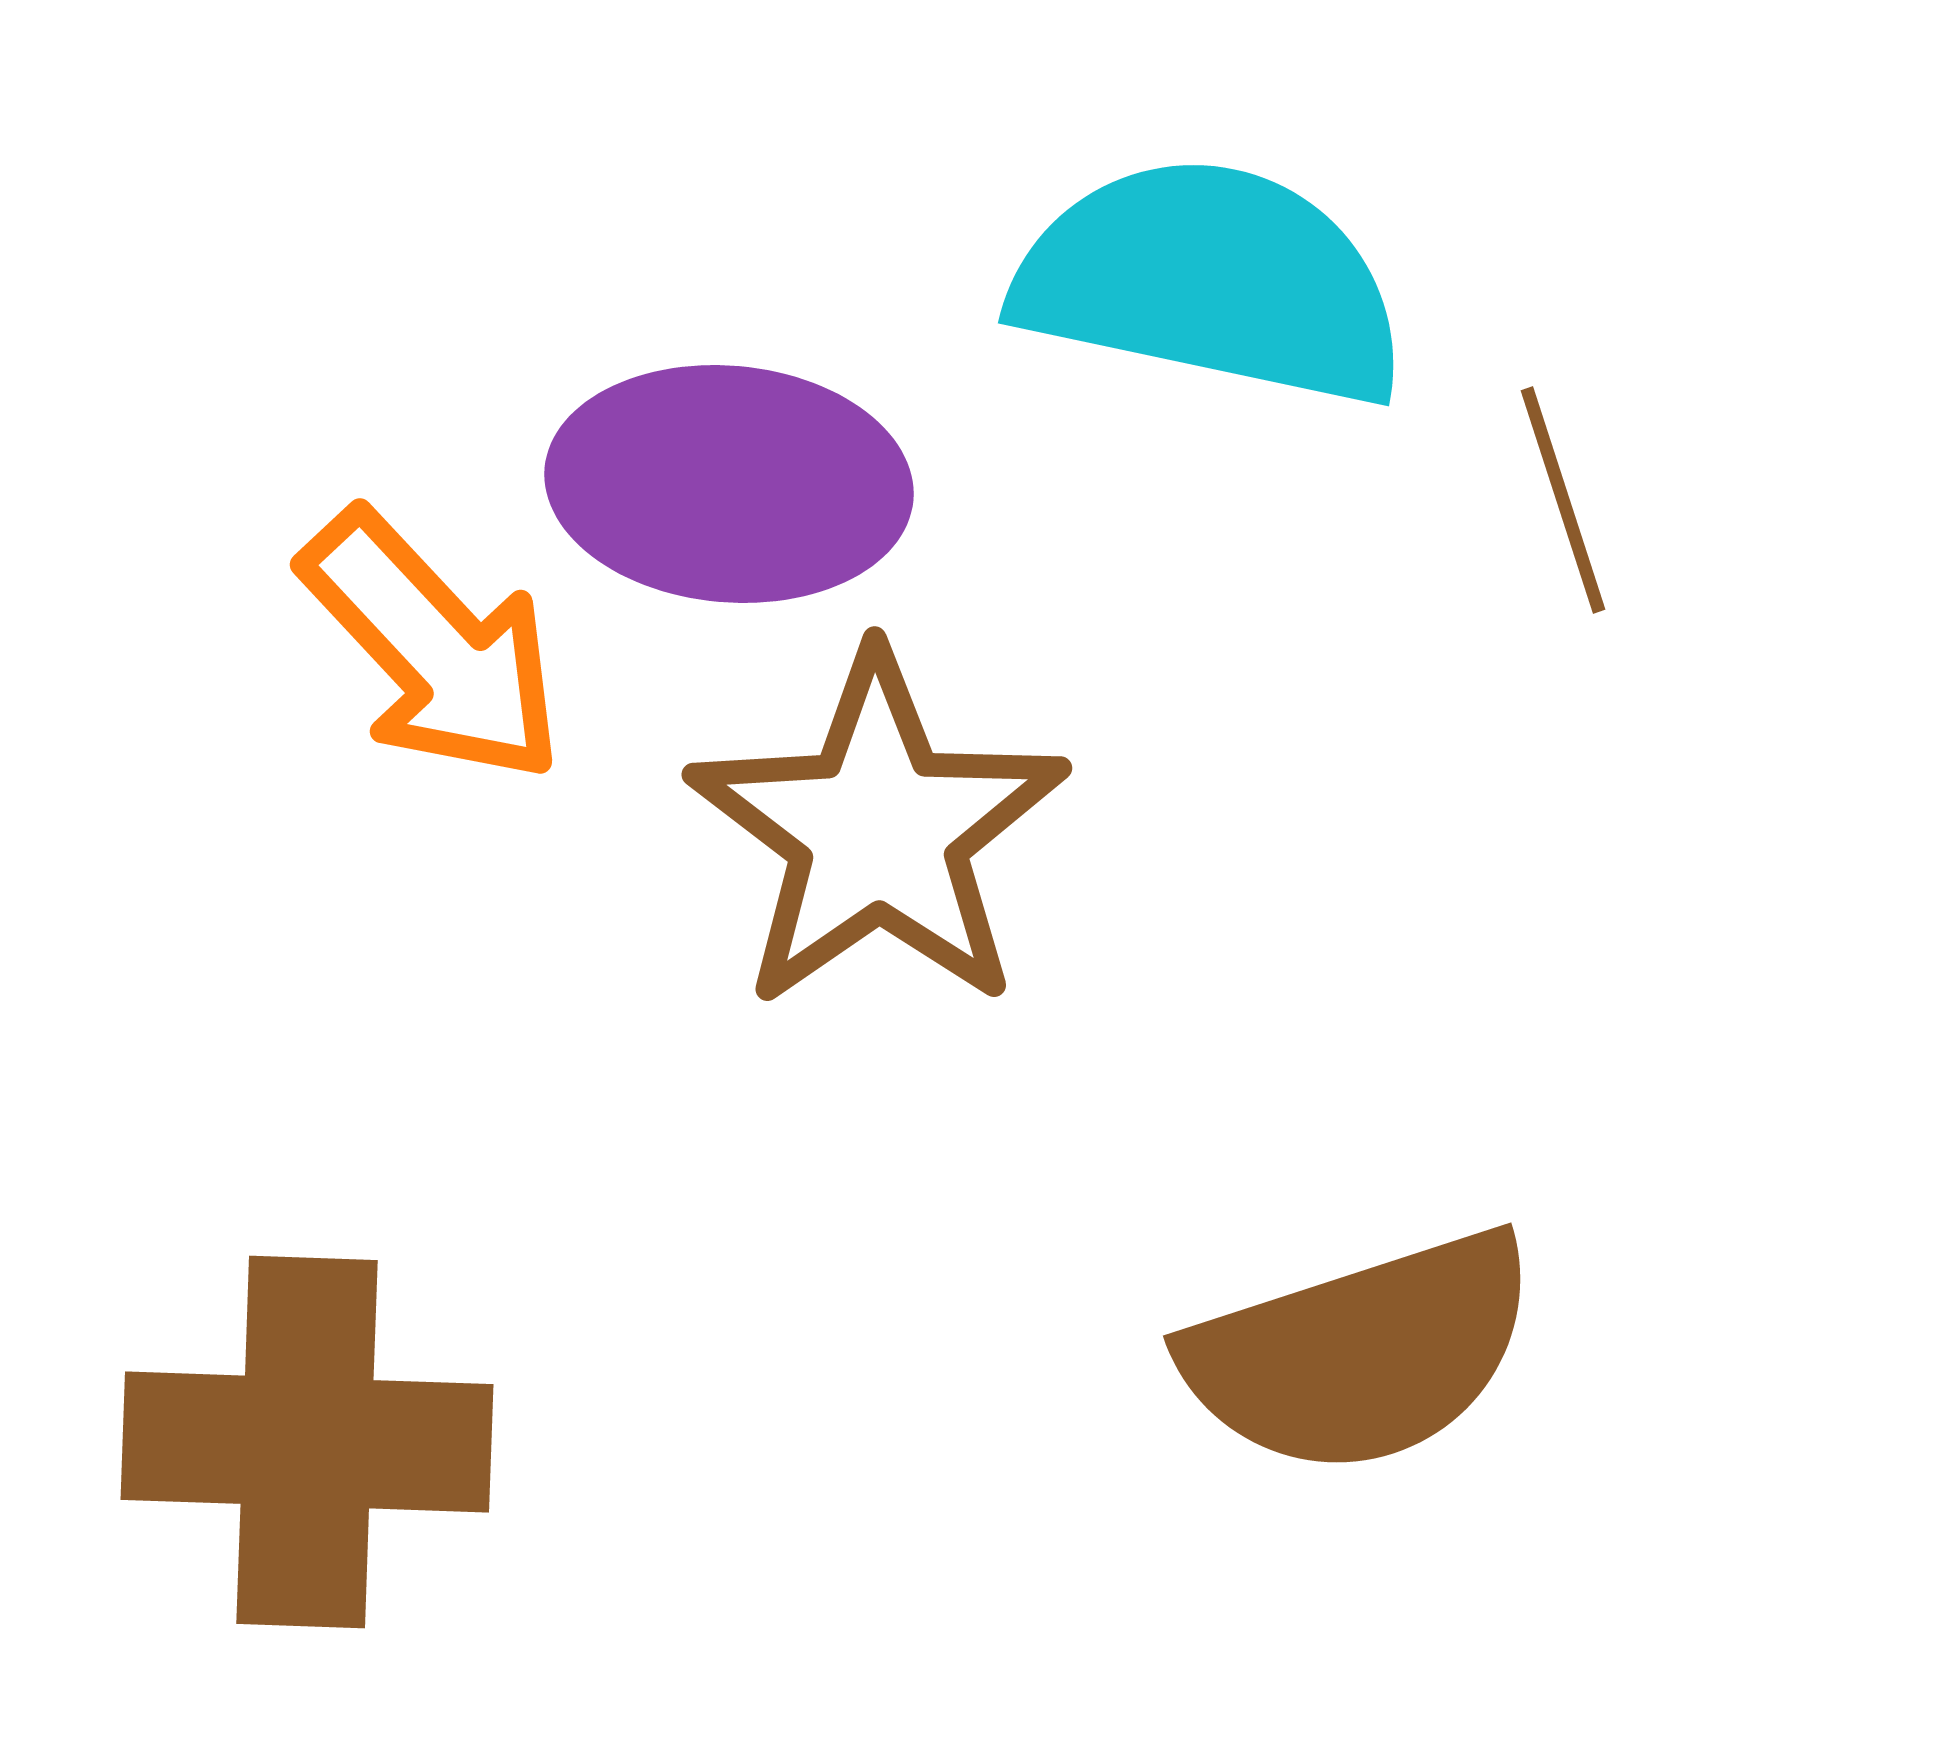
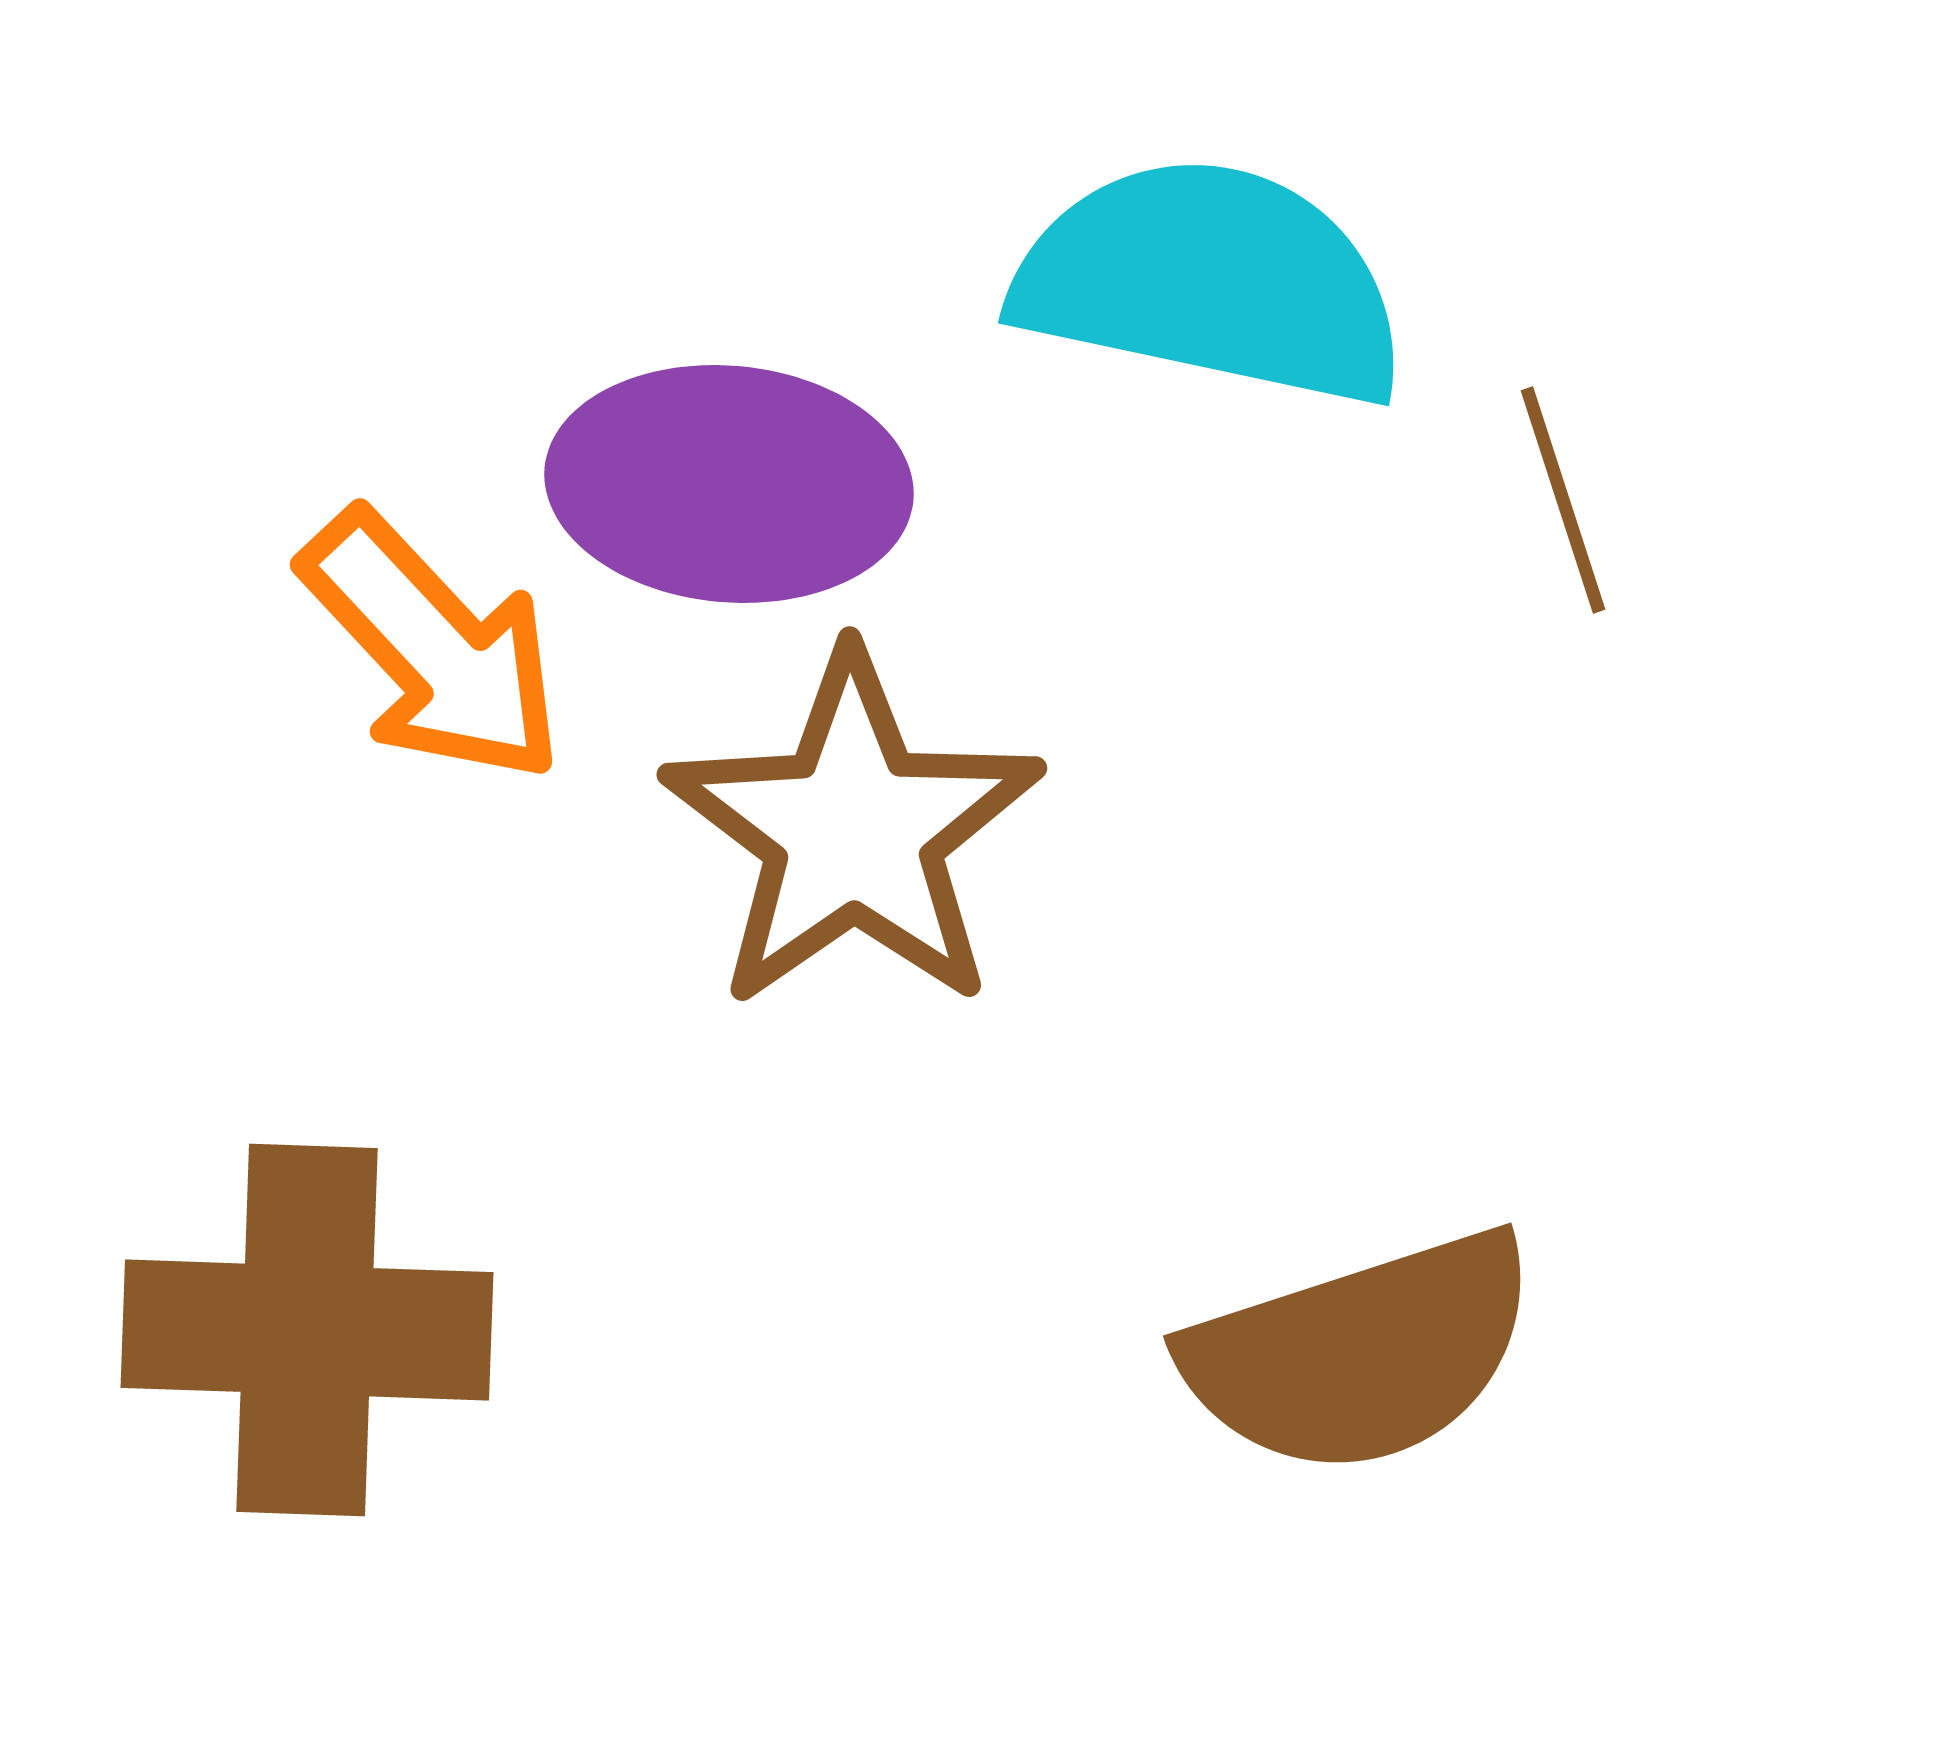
brown star: moved 25 px left
brown cross: moved 112 px up
